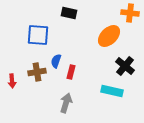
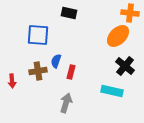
orange ellipse: moved 9 px right
brown cross: moved 1 px right, 1 px up
